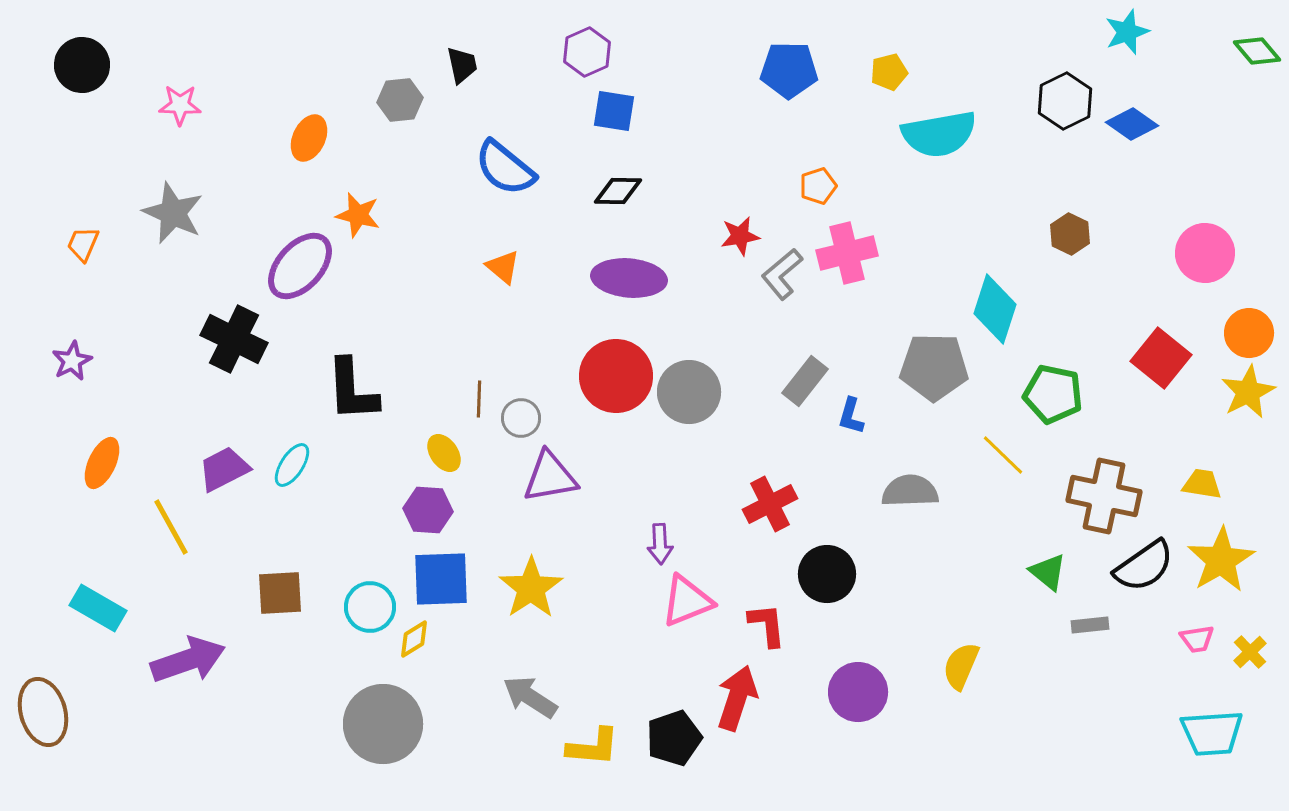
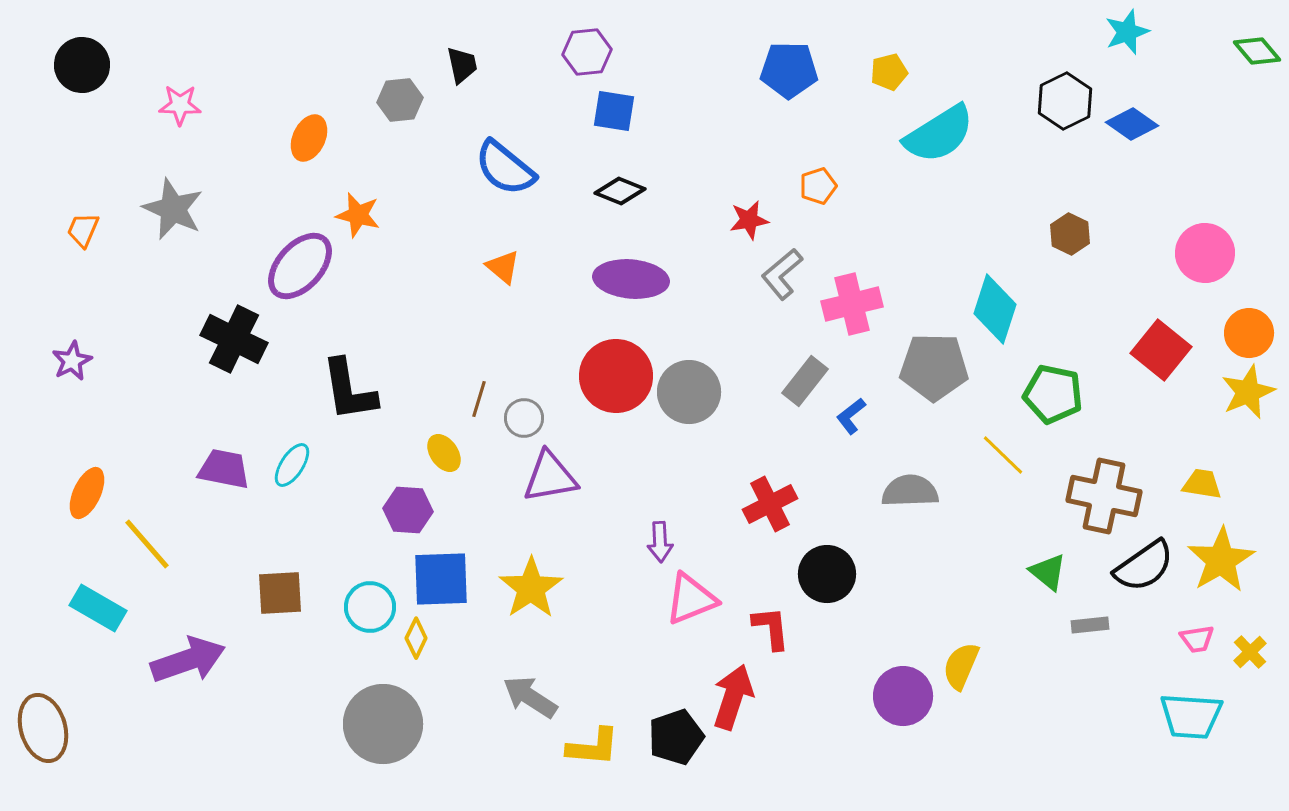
purple hexagon at (587, 52): rotated 18 degrees clockwise
cyan semicircle at (939, 134): rotated 22 degrees counterclockwise
black diamond at (618, 191): moved 2 px right; rotated 21 degrees clockwise
gray star at (173, 213): moved 4 px up
red star at (740, 236): moved 9 px right, 16 px up
orange trapezoid at (83, 244): moved 14 px up
pink cross at (847, 253): moved 5 px right, 51 px down
purple ellipse at (629, 278): moved 2 px right, 1 px down
red square at (1161, 358): moved 8 px up
black L-shape at (352, 390): moved 3 px left; rotated 6 degrees counterclockwise
yellow star at (1248, 392): rotated 4 degrees clockwise
brown line at (479, 399): rotated 15 degrees clockwise
blue L-shape at (851, 416): rotated 36 degrees clockwise
gray circle at (521, 418): moved 3 px right
orange ellipse at (102, 463): moved 15 px left, 30 px down
purple trapezoid at (224, 469): rotated 38 degrees clockwise
purple hexagon at (428, 510): moved 20 px left
yellow line at (171, 527): moved 24 px left, 17 px down; rotated 12 degrees counterclockwise
purple arrow at (660, 544): moved 2 px up
pink triangle at (687, 601): moved 4 px right, 2 px up
red L-shape at (767, 625): moved 4 px right, 3 px down
yellow diamond at (414, 639): moved 2 px right, 1 px up; rotated 33 degrees counterclockwise
purple circle at (858, 692): moved 45 px right, 4 px down
red arrow at (737, 698): moved 4 px left, 1 px up
brown ellipse at (43, 712): moved 16 px down
cyan trapezoid at (1212, 733): moved 21 px left, 17 px up; rotated 8 degrees clockwise
black pentagon at (674, 738): moved 2 px right, 1 px up
